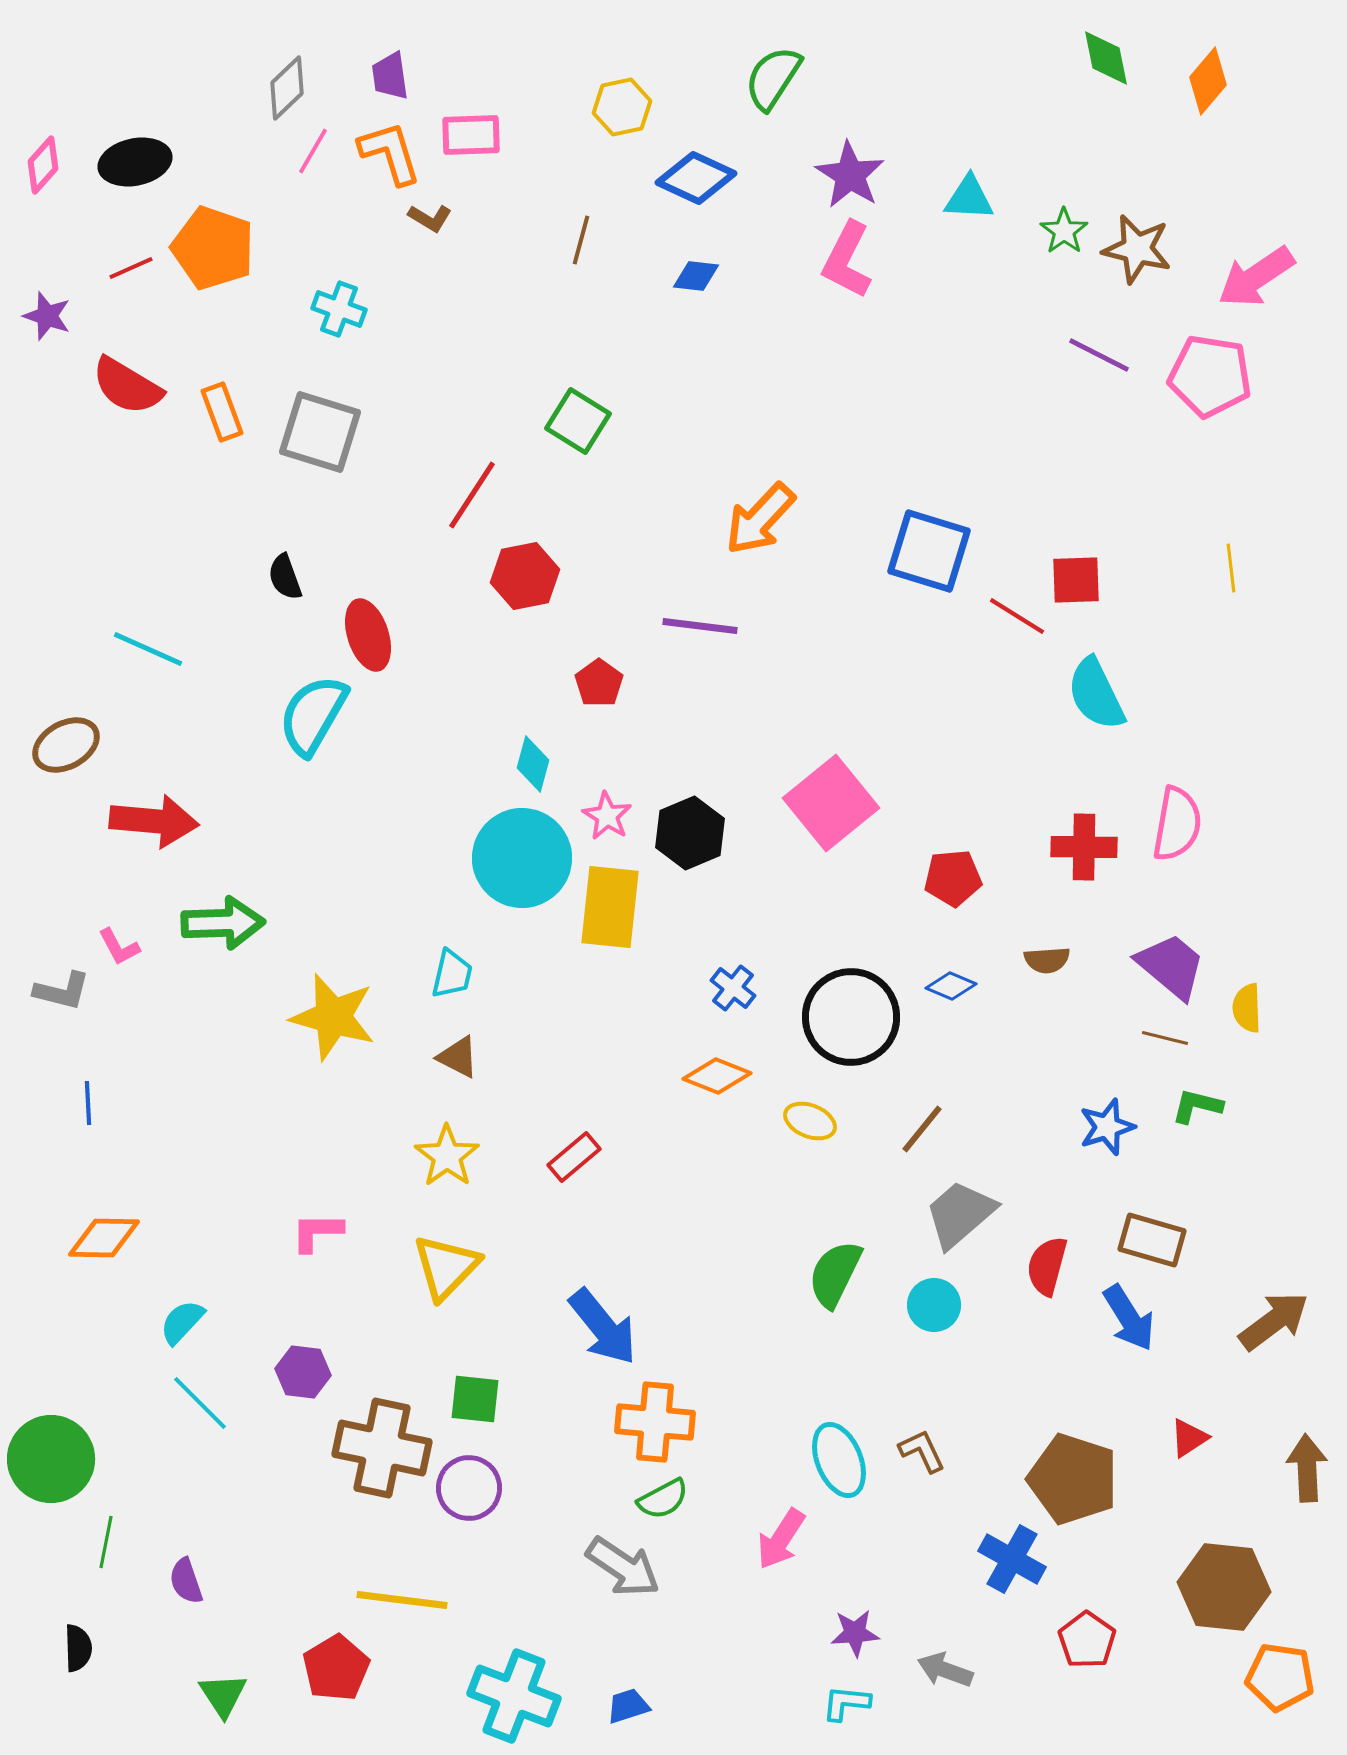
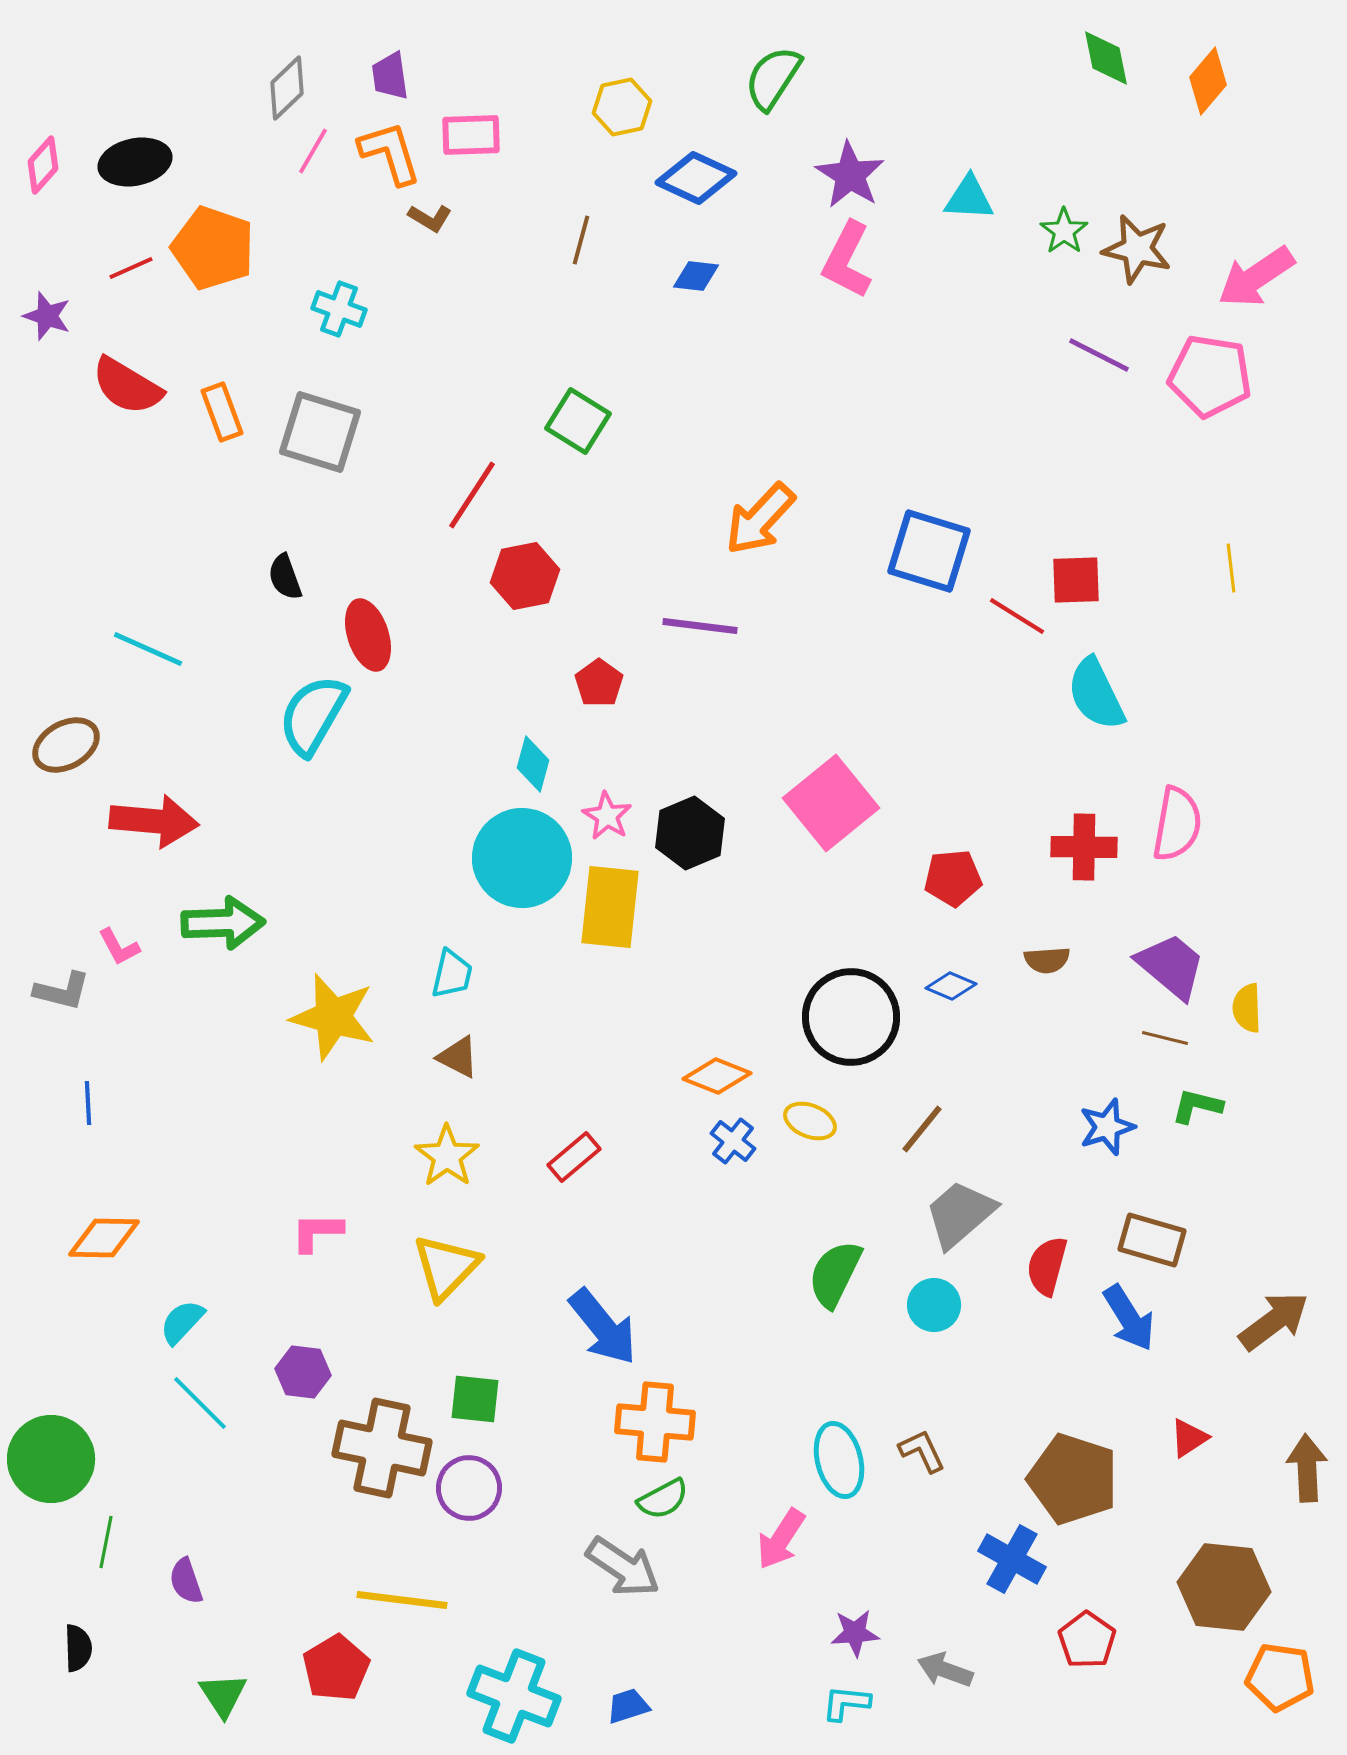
blue cross at (733, 988): moved 153 px down
cyan ellipse at (839, 1460): rotated 8 degrees clockwise
